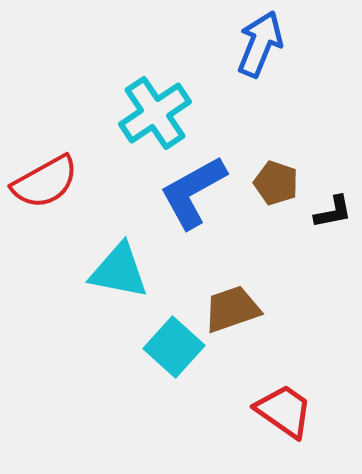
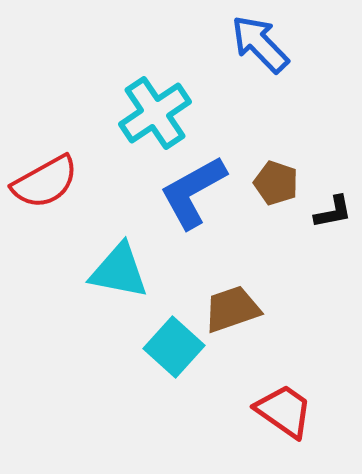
blue arrow: rotated 66 degrees counterclockwise
